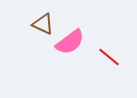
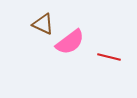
red line: rotated 25 degrees counterclockwise
